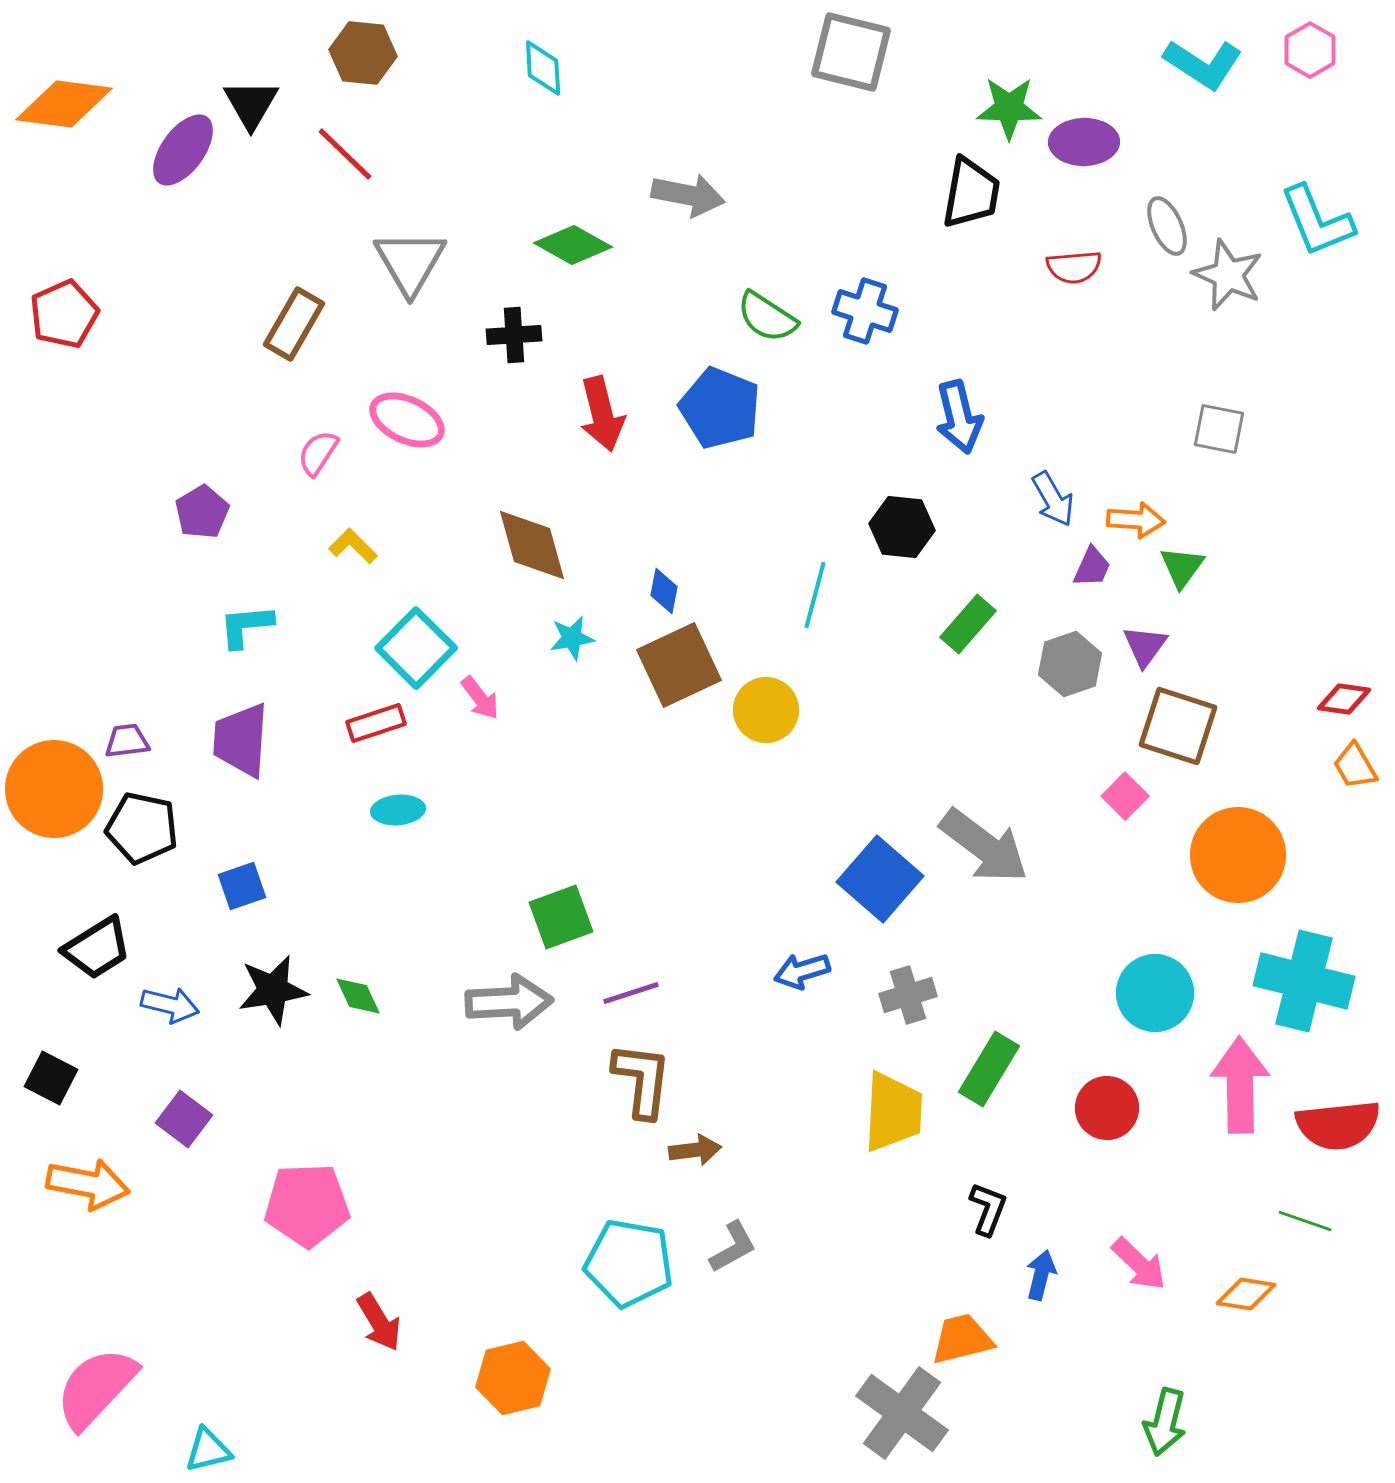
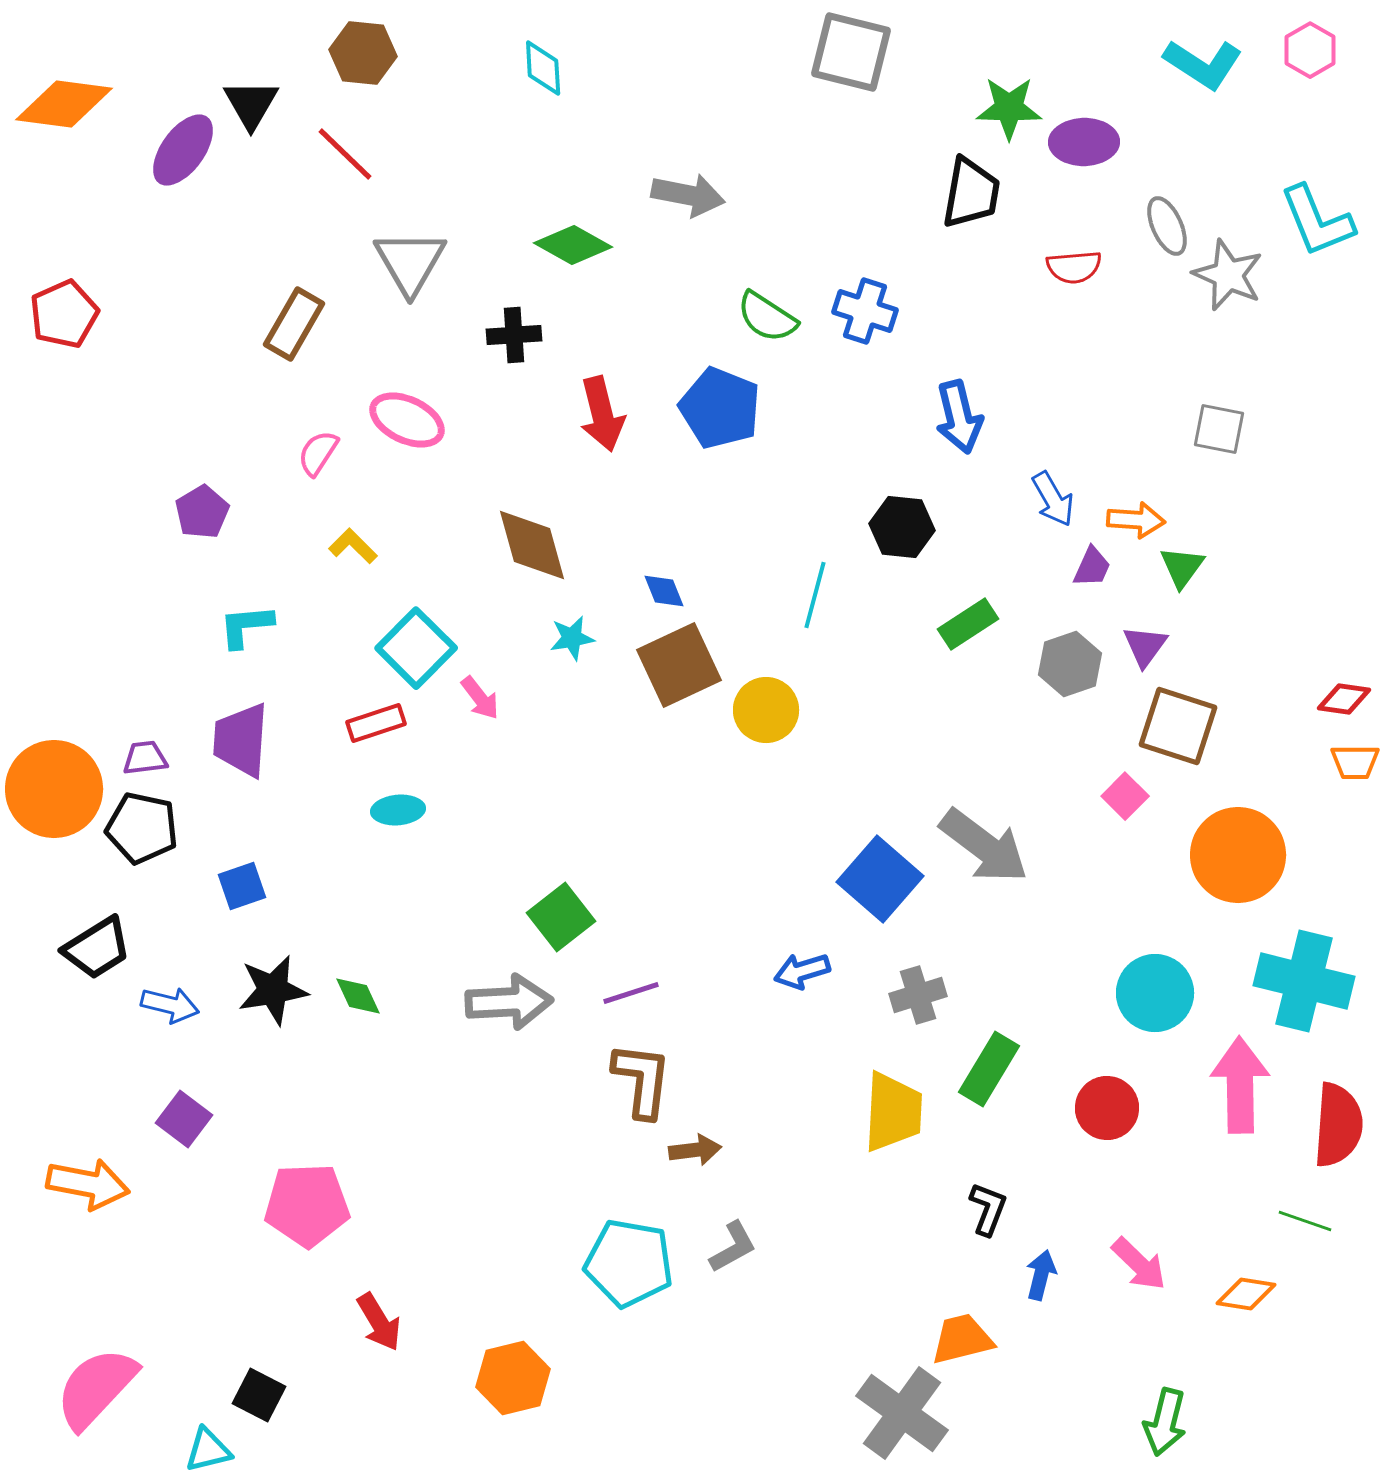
blue diamond at (664, 591): rotated 33 degrees counterclockwise
green rectangle at (968, 624): rotated 16 degrees clockwise
purple trapezoid at (127, 741): moved 18 px right, 17 px down
orange trapezoid at (1355, 766): moved 4 px up; rotated 60 degrees counterclockwise
green square at (561, 917): rotated 18 degrees counterclockwise
gray cross at (908, 995): moved 10 px right
black square at (51, 1078): moved 208 px right, 317 px down
red semicircle at (1338, 1125): rotated 80 degrees counterclockwise
